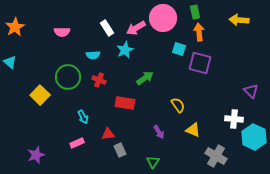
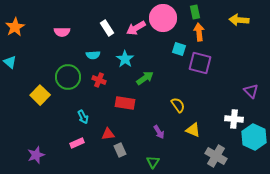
cyan star: moved 9 px down; rotated 12 degrees counterclockwise
